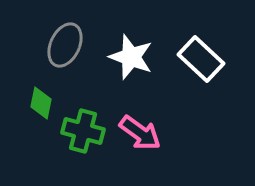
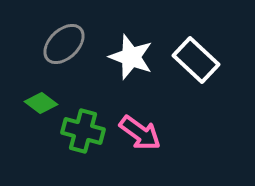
gray ellipse: moved 1 px left, 1 px up; rotated 21 degrees clockwise
white rectangle: moved 5 px left, 1 px down
green diamond: rotated 64 degrees counterclockwise
